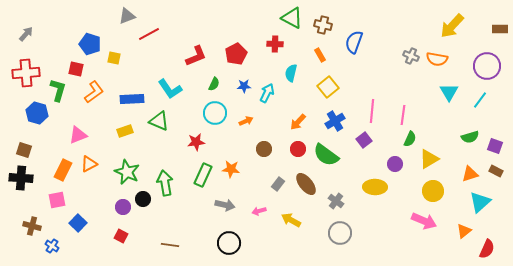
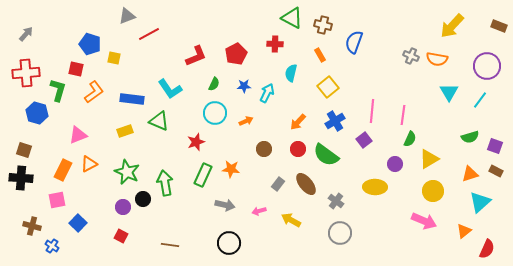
brown rectangle at (500, 29): moved 1 px left, 3 px up; rotated 21 degrees clockwise
blue rectangle at (132, 99): rotated 10 degrees clockwise
red star at (196, 142): rotated 12 degrees counterclockwise
